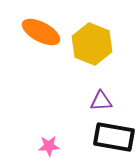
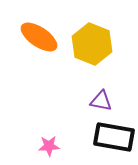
orange ellipse: moved 2 px left, 5 px down; rotated 6 degrees clockwise
purple triangle: rotated 15 degrees clockwise
